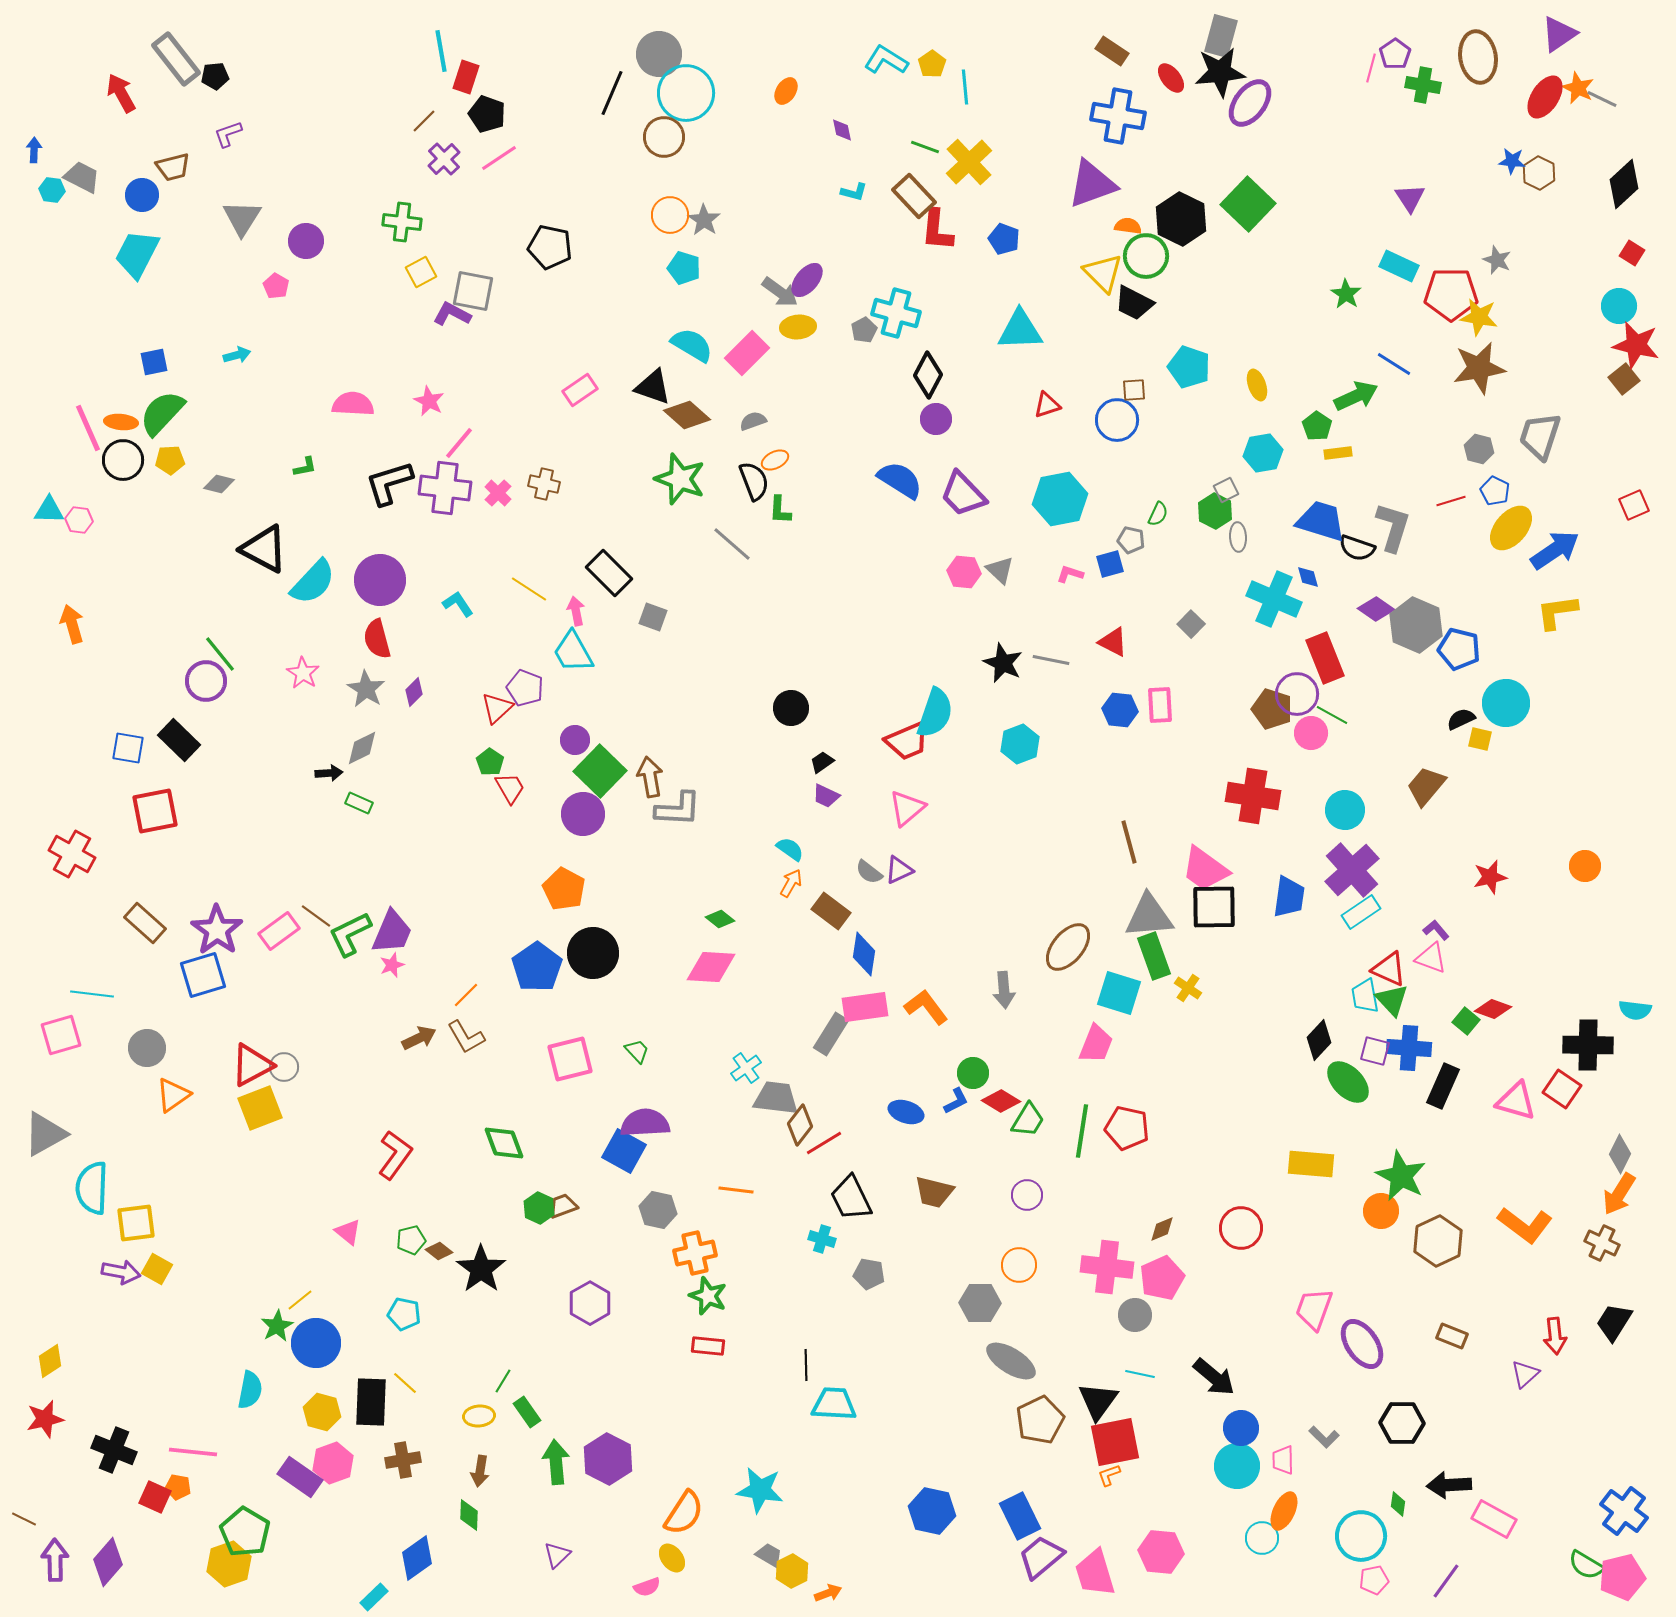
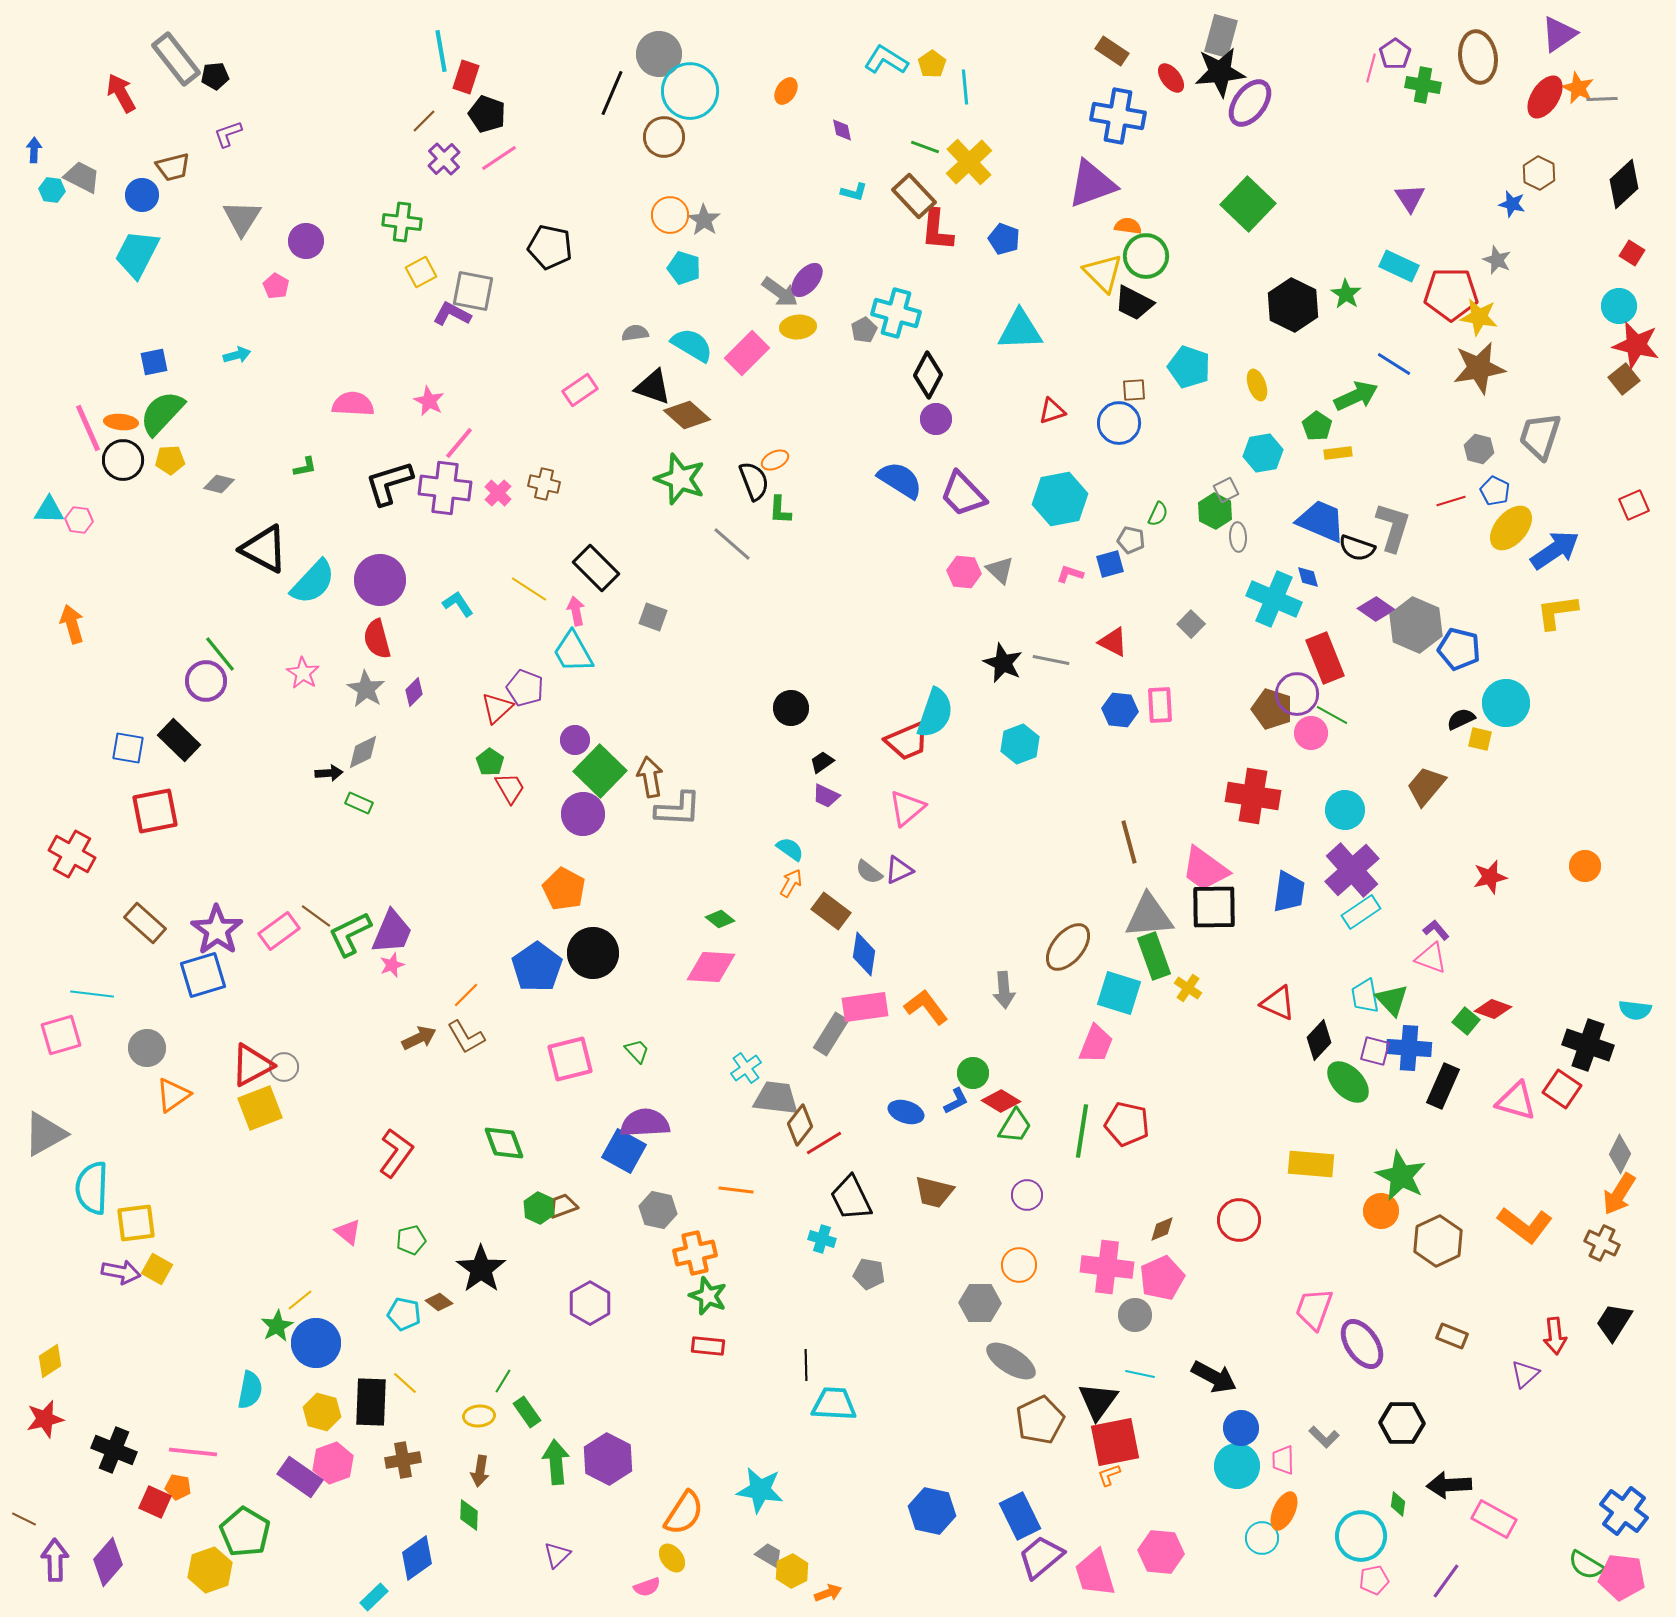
cyan circle at (686, 93): moved 4 px right, 2 px up
gray line at (1602, 99): rotated 28 degrees counterclockwise
blue star at (1512, 161): moved 43 px down; rotated 8 degrees clockwise
black hexagon at (1181, 219): moved 112 px right, 86 px down
red triangle at (1047, 405): moved 5 px right, 6 px down
blue circle at (1117, 420): moved 2 px right, 3 px down
gray semicircle at (753, 421): moved 118 px left, 88 px up; rotated 12 degrees clockwise
blue trapezoid at (1321, 521): rotated 6 degrees clockwise
black rectangle at (609, 573): moved 13 px left, 5 px up
gray diamond at (362, 748): moved 1 px right, 4 px down
blue trapezoid at (1289, 897): moved 5 px up
red triangle at (1389, 969): moved 111 px left, 34 px down
black cross at (1588, 1045): rotated 18 degrees clockwise
green trapezoid at (1028, 1120): moved 13 px left, 6 px down
red pentagon at (1127, 1128): moved 4 px up
red L-shape at (395, 1155): moved 1 px right, 2 px up
red circle at (1241, 1228): moved 2 px left, 8 px up
brown diamond at (439, 1251): moved 51 px down
black arrow at (1214, 1377): rotated 12 degrees counterclockwise
red square at (155, 1497): moved 5 px down
yellow hexagon at (229, 1564): moved 19 px left, 6 px down
pink pentagon at (1622, 1577): rotated 21 degrees clockwise
